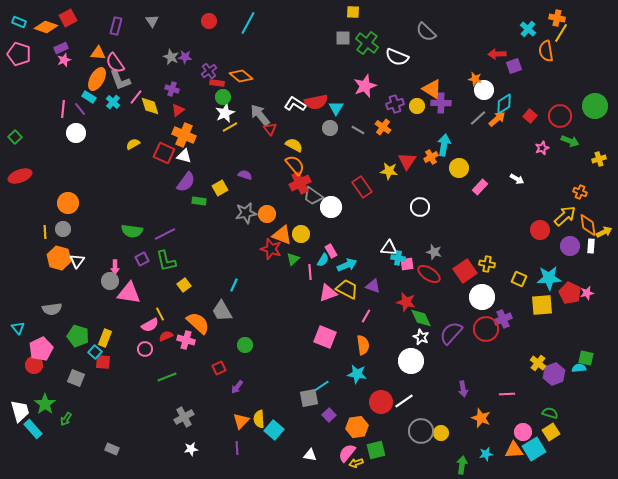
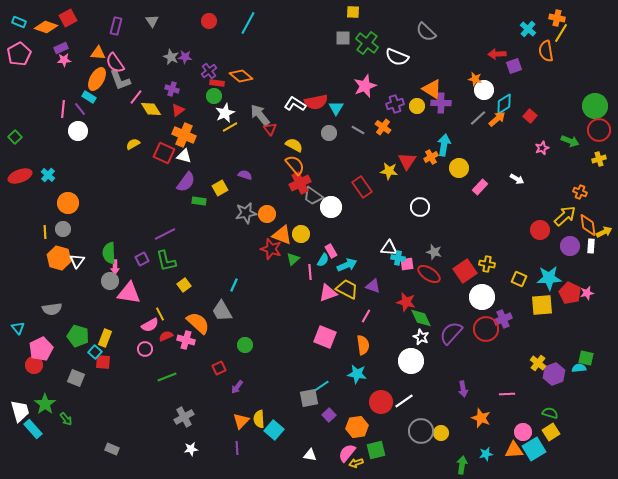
pink pentagon at (19, 54): rotated 25 degrees clockwise
pink star at (64, 60): rotated 16 degrees clockwise
green circle at (223, 97): moved 9 px left, 1 px up
cyan cross at (113, 102): moved 65 px left, 73 px down
yellow diamond at (150, 106): moved 1 px right, 3 px down; rotated 15 degrees counterclockwise
red circle at (560, 116): moved 39 px right, 14 px down
gray circle at (330, 128): moved 1 px left, 5 px down
white circle at (76, 133): moved 2 px right, 2 px up
green semicircle at (132, 231): moved 23 px left, 22 px down; rotated 80 degrees clockwise
green arrow at (66, 419): rotated 72 degrees counterclockwise
